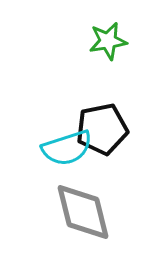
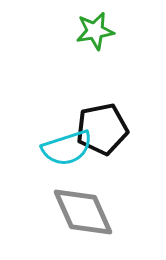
green star: moved 13 px left, 10 px up
gray diamond: rotated 10 degrees counterclockwise
